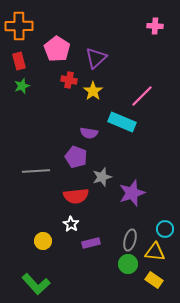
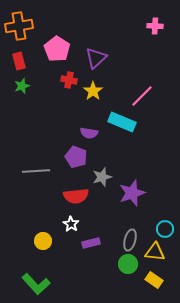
orange cross: rotated 8 degrees counterclockwise
